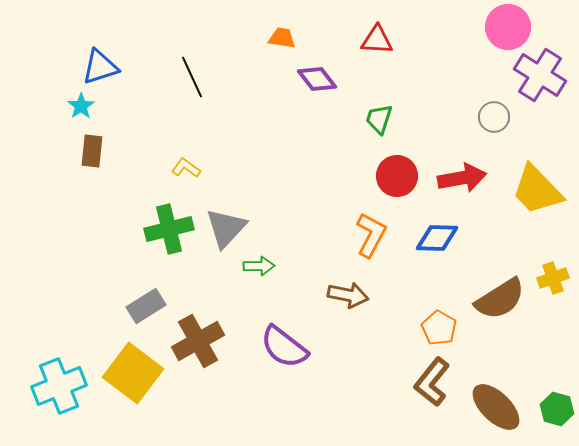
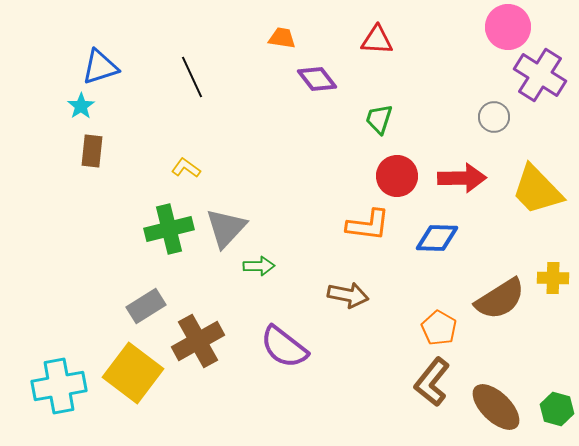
red arrow: rotated 9 degrees clockwise
orange L-shape: moved 3 px left, 10 px up; rotated 69 degrees clockwise
yellow cross: rotated 20 degrees clockwise
cyan cross: rotated 12 degrees clockwise
